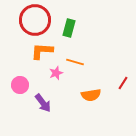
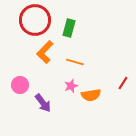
orange L-shape: moved 3 px right, 1 px down; rotated 50 degrees counterclockwise
pink star: moved 15 px right, 13 px down
